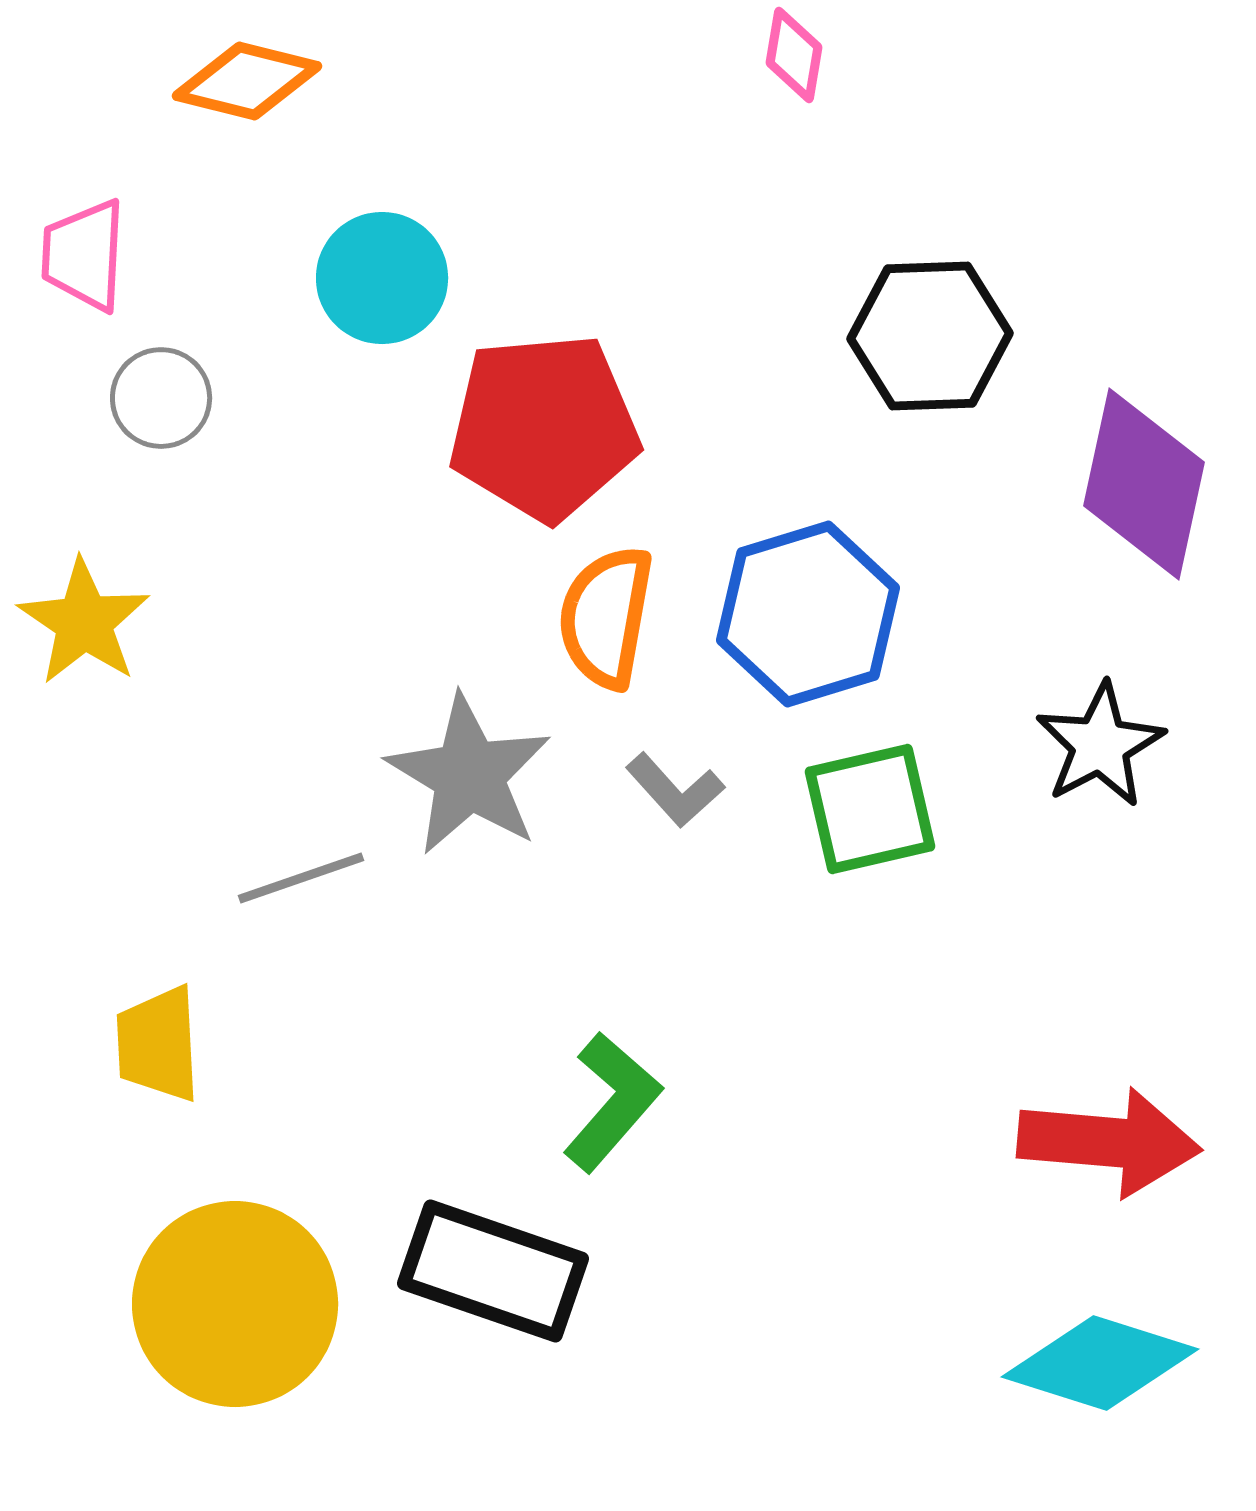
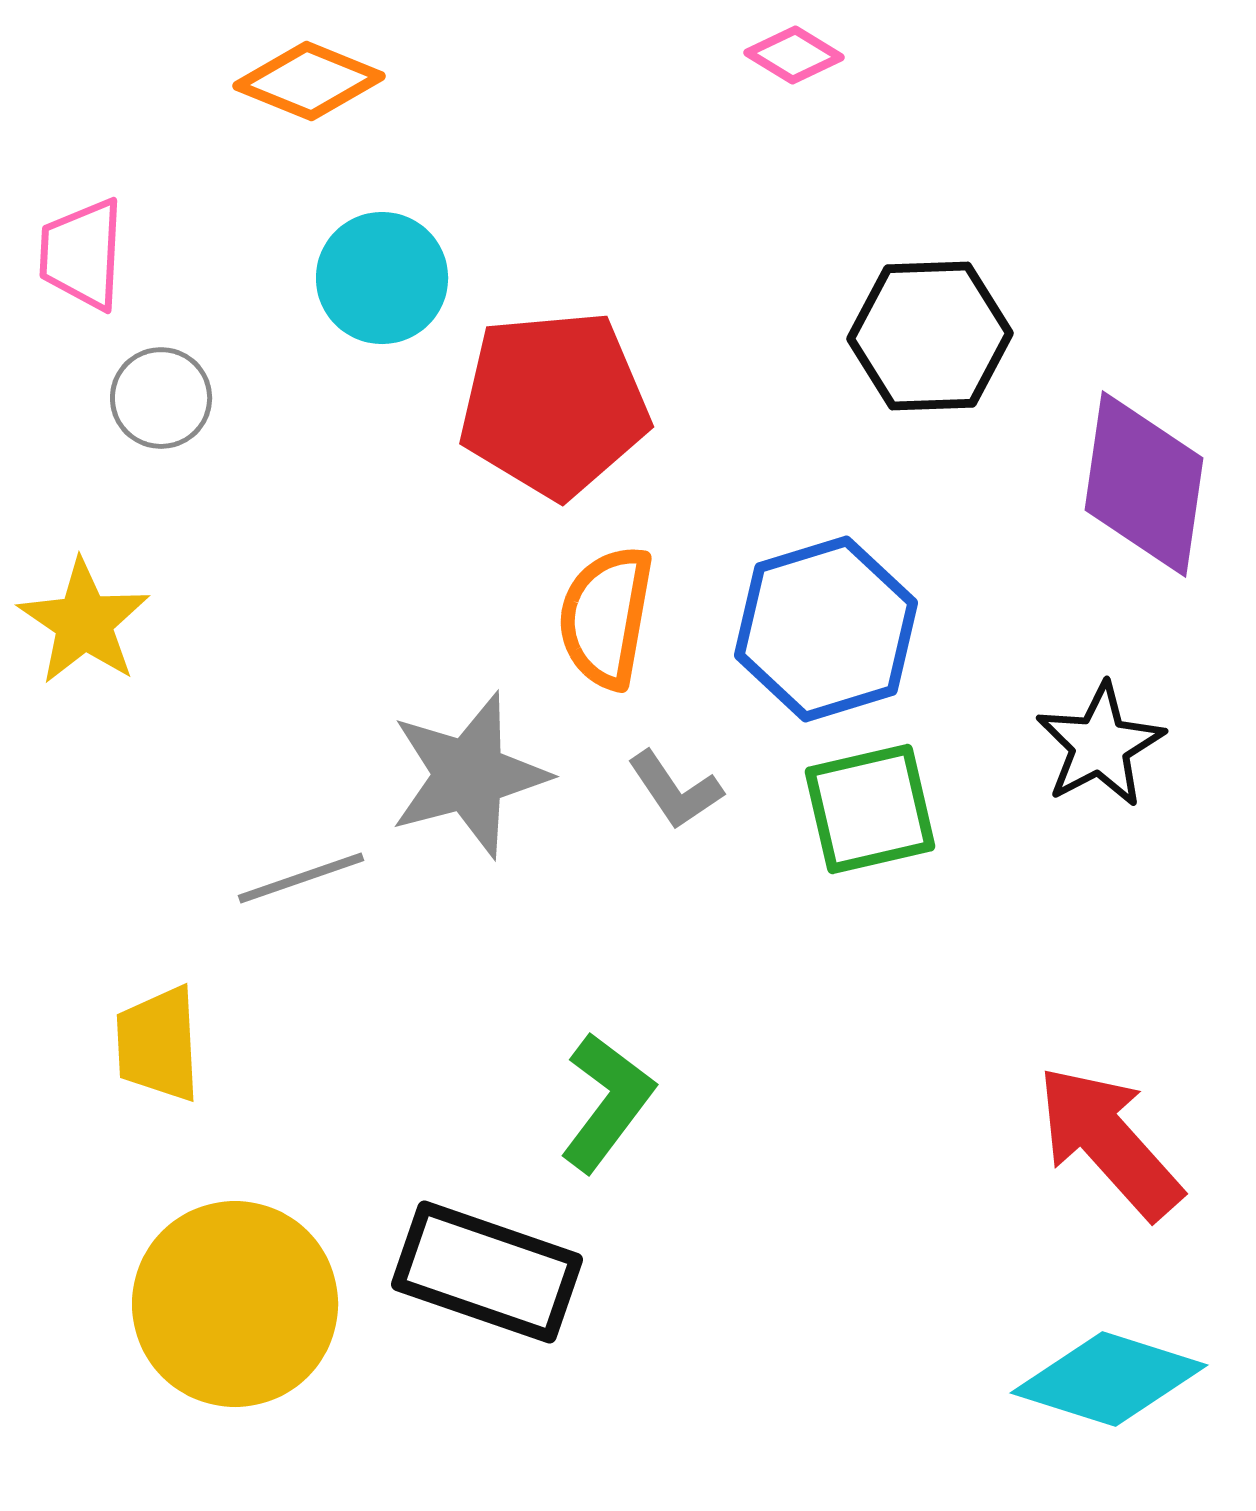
pink diamond: rotated 68 degrees counterclockwise
orange diamond: moved 62 px right; rotated 8 degrees clockwise
pink trapezoid: moved 2 px left, 1 px up
red pentagon: moved 10 px right, 23 px up
purple diamond: rotated 4 degrees counterclockwise
blue hexagon: moved 18 px right, 15 px down
gray star: rotated 26 degrees clockwise
gray L-shape: rotated 8 degrees clockwise
green L-shape: moved 5 px left; rotated 4 degrees counterclockwise
red arrow: rotated 137 degrees counterclockwise
black rectangle: moved 6 px left, 1 px down
cyan diamond: moved 9 px right, 16 px down
